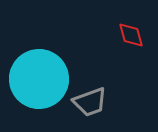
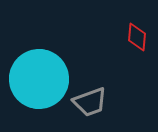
red diamond: moved 6 px right, 2 px down; rotated 20 degrees clockwise
